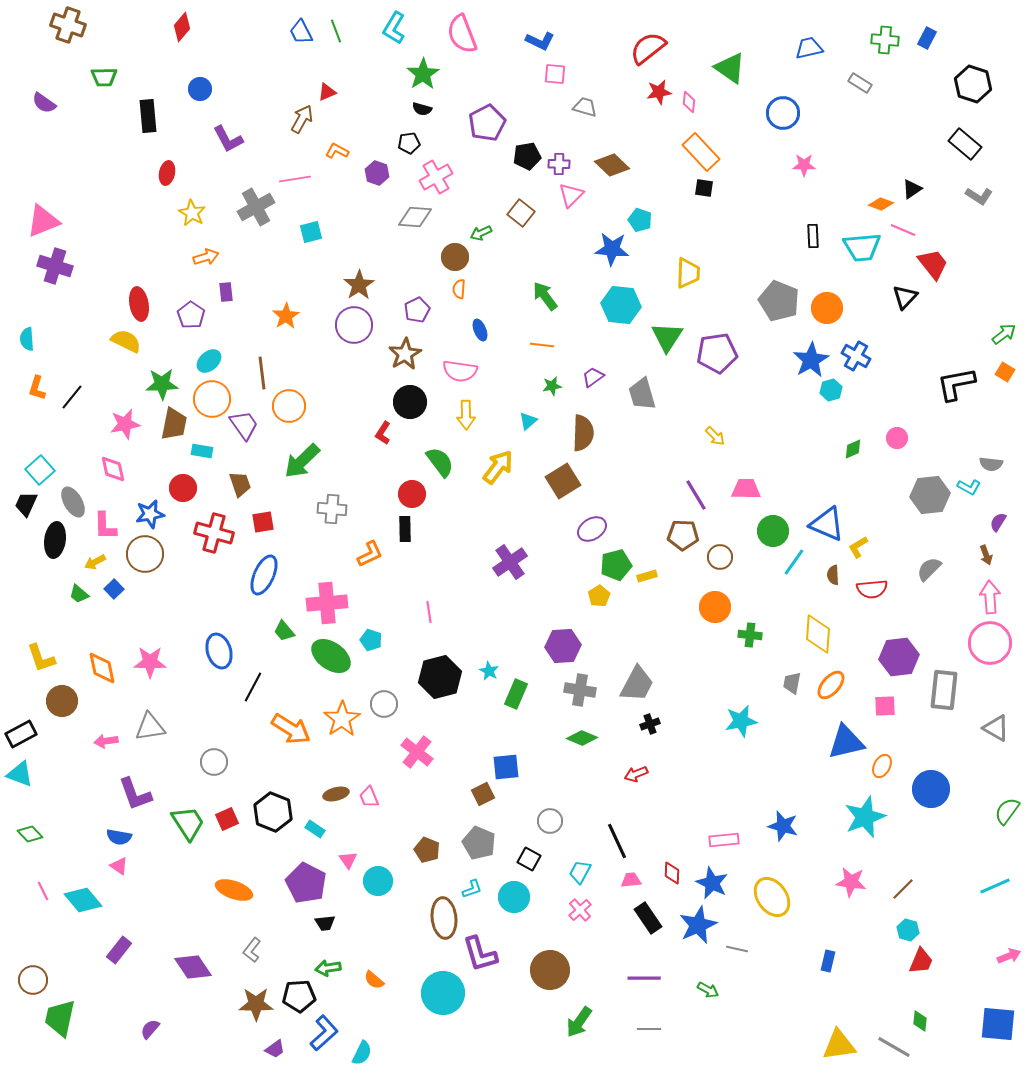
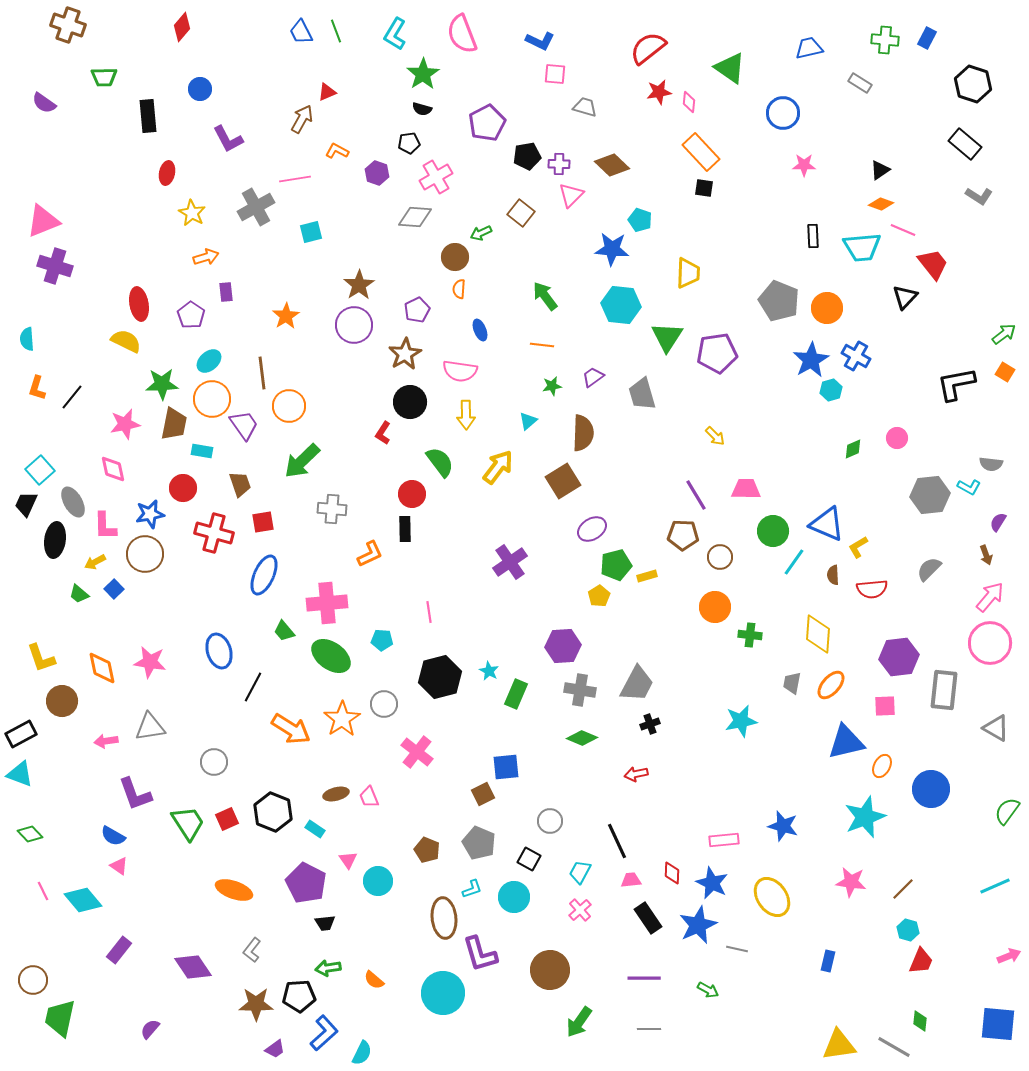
cyan L-shape at (394, 28): moved 1 px right, 6 px down
black triangle at (912, 189): moved 32 px left, 19 px up
pink arrow at (990, 597): rotated 44 degrees clockwise
cyan pentagon at (371, 640): moved 11 px right; rotated 15 degrees counterclockwise
pink star at (150, 662): rotated 8 degrees clockwise
red arrow at (636, 774): rotated 10 degrees clockwise
blue semicircle at (119, 837): moved 6 px left, 1 px up; rotated 20 degrees clockwise
